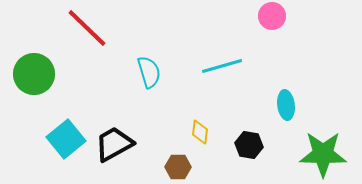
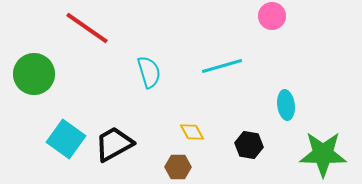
red line: rotated 9 degrees counterclockwise
yellow diamond: moved 8 px left; rotated 35 degrees counterclockwise
cyan square: rotated 15 degrees counterclockwise
